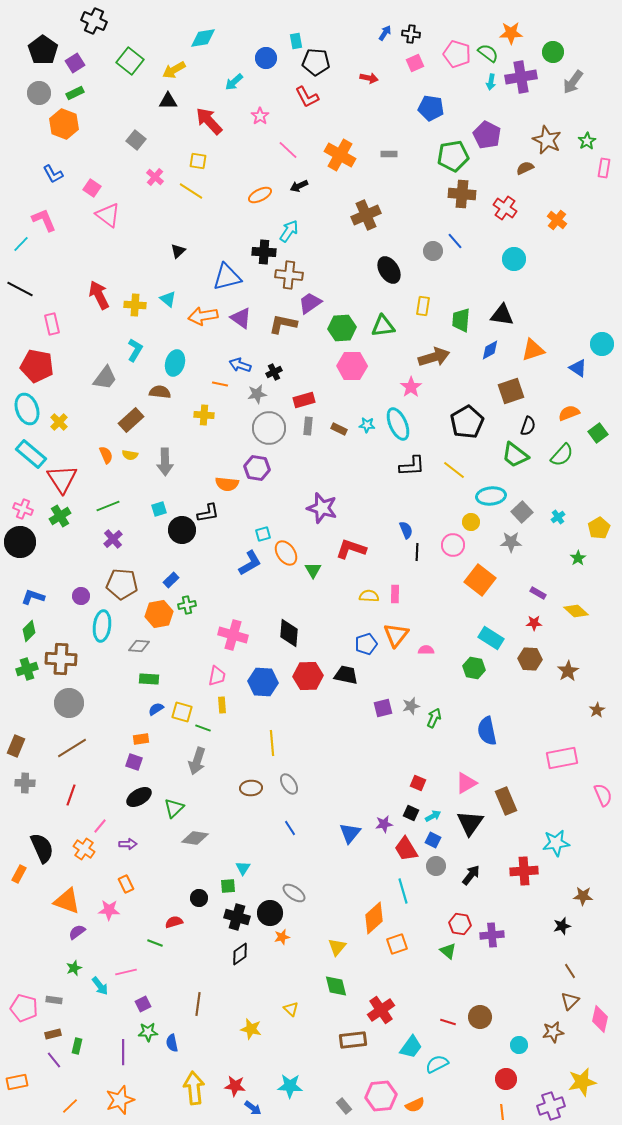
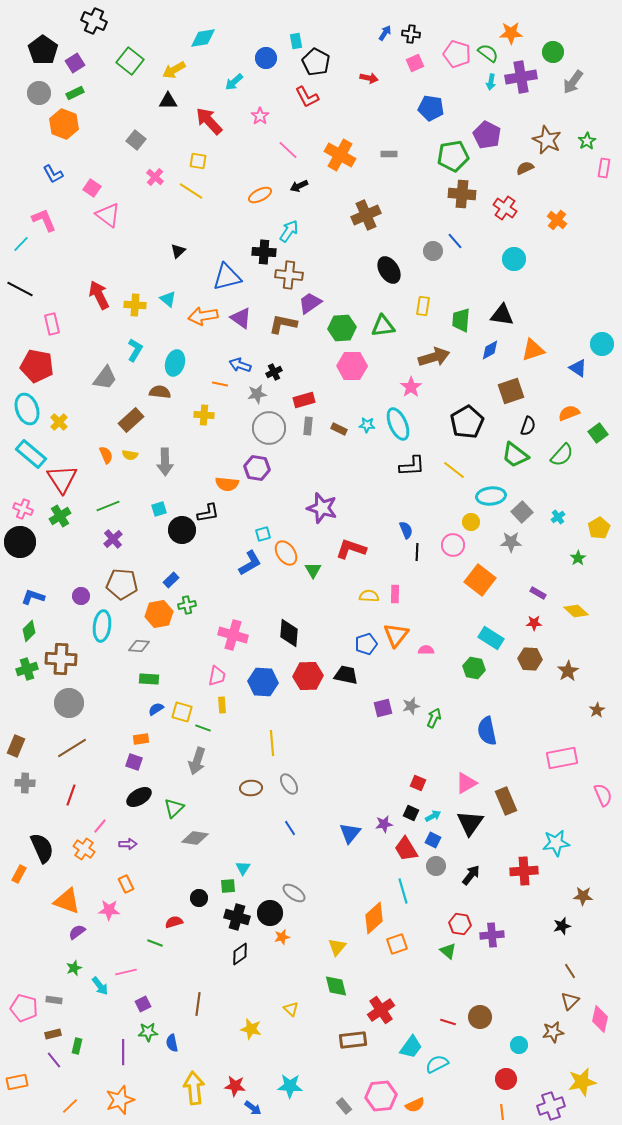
black pentagon at (316, 62): rotated 24 degrees clockwise
